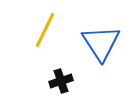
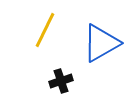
blue triangle: rotated 33 degrees clockwise
